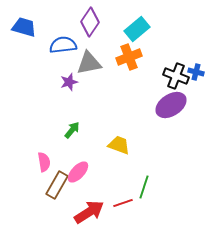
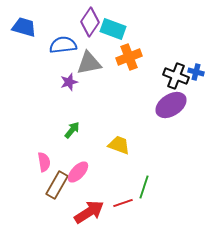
cyan rectangle: moved 24 px left; rotated 60 degrees clockwise
